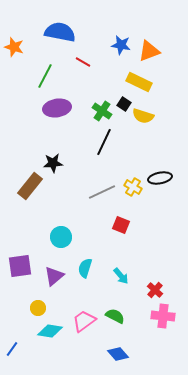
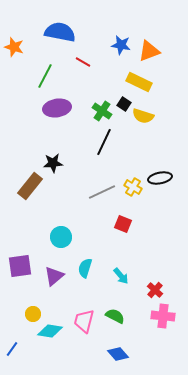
red square: moved 2 px right, 1 px up
yellow circle: moved 5 px left, 6 px down
pink trapezoid: rotated 40 degrees counterclockwise
